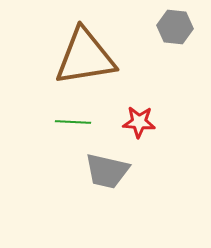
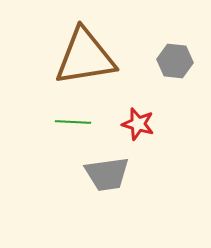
gray hexagon: moved 34 px down
red star: moved 1 px left, 2 px down; rotated 12 degrees clockwise
gray trapezoid: moved 3 px down; rotated 21 degrees counterclockwise
